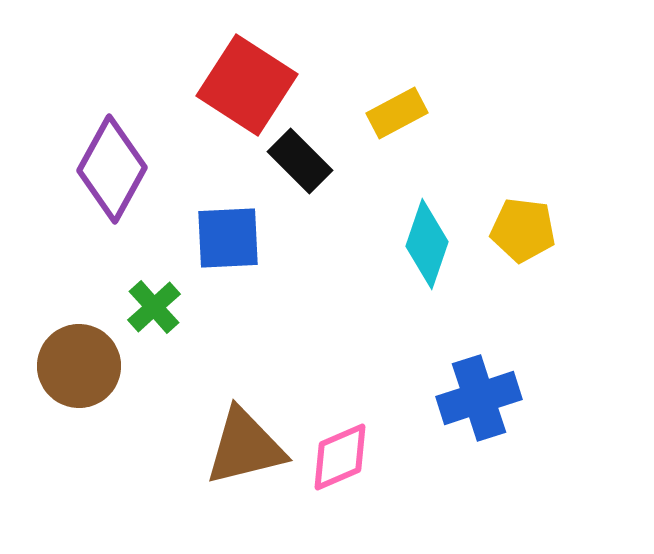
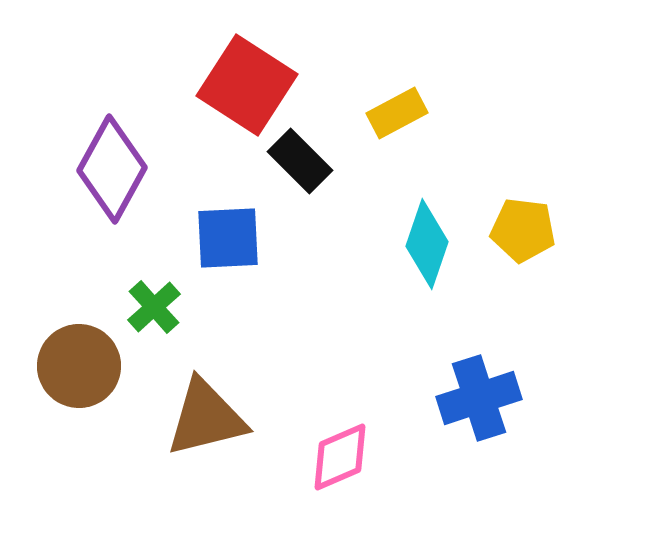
brown triangle: moved 39 px left, 29 px up
